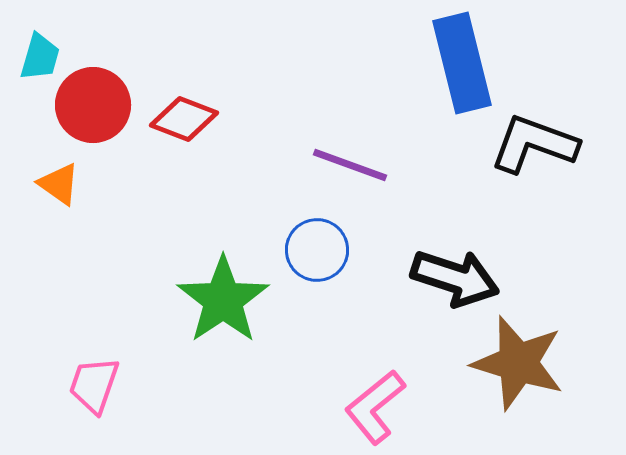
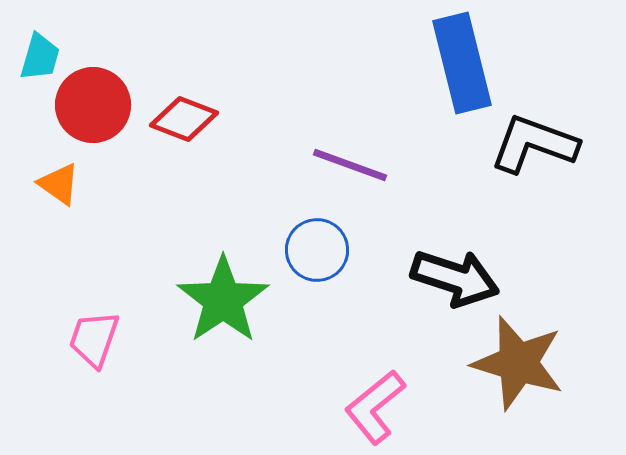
pink trapezoid: moved 46 px up
